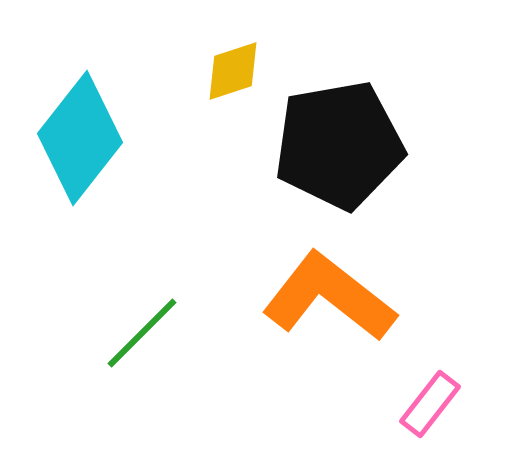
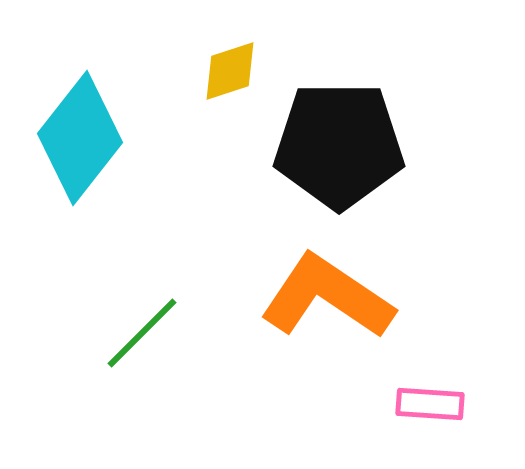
yellow diamond: moved 3 px left
black pentagon: rotated 10 degrees clockwise
orange L-shape: moved 2 px left; rotated 4 degrees counterclockwise
pink rectangle: rotated 56 degrees clockwise
